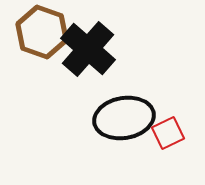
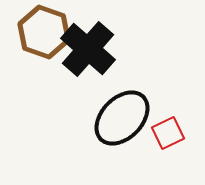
brown hexagon: moved 2 px right
black ellipse: moved 2 px left; rotated 36 degrees counterclockwise
